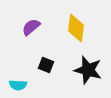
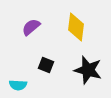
yellow diamond: moved 1 px up
